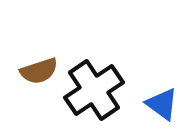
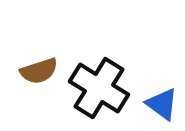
black cross: moved 5 px right, 2 px up; rotated 24 degrees counterclockwise
